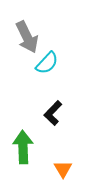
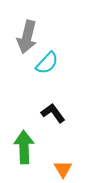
gray arrow: rotated 40 degrees clockwise
black L-shape: rotated 100 degrees clockwise
green arrow: moved 1 px right
